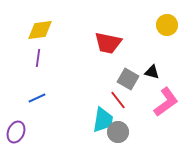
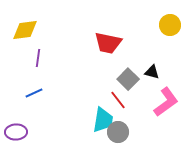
yellow circle: moved 3 px right
yellow diamond: moved 15 px left
gray square: rotated 15 degrees clockwise
blue line: moved 3 px left, 5 px up
purple ellipse: rotated 65 degrees clockwise
